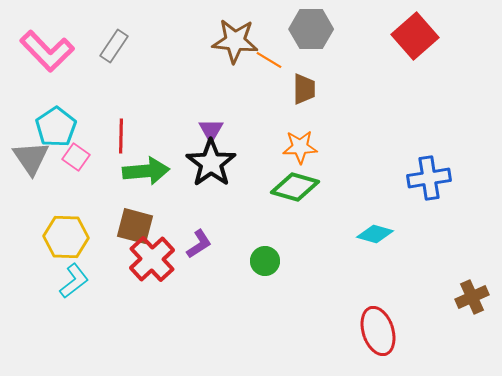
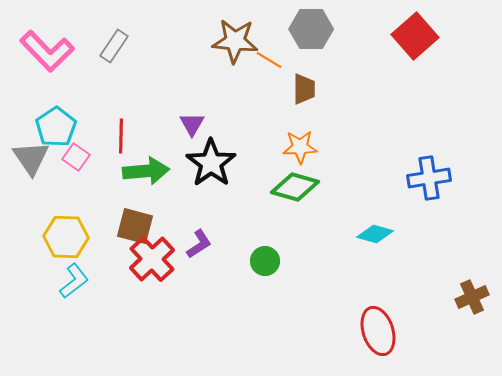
purple triangle: moved 19 px left, 6 px up
